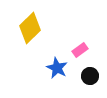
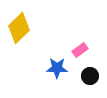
yellow diamond: moved 11 px left
blue star: rotated 25 degrees counterclockwise
